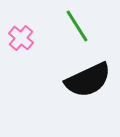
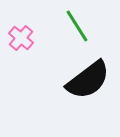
black semicircle: rotated 12 degrees counterclockwise
